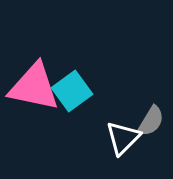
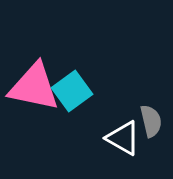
gray semicircle: rotated 44 degrees counterclockwise
white triangle: rotated 45 degrees counterclockwise
